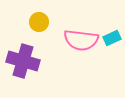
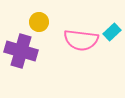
cyan rectangle: moved 6 px up; rotated 18 degrees counterclockwise
purple cross: moved 2 px left, 10 px up
